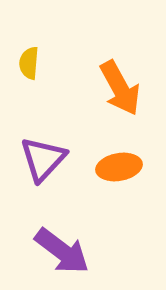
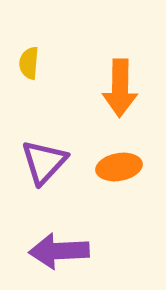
orange arrow: rotated 30 degrees clockwise
purple triangle: moved 1 px right, 3 px down
purple arrow: moved 3 px left; rotated 140 degrees clockwise
